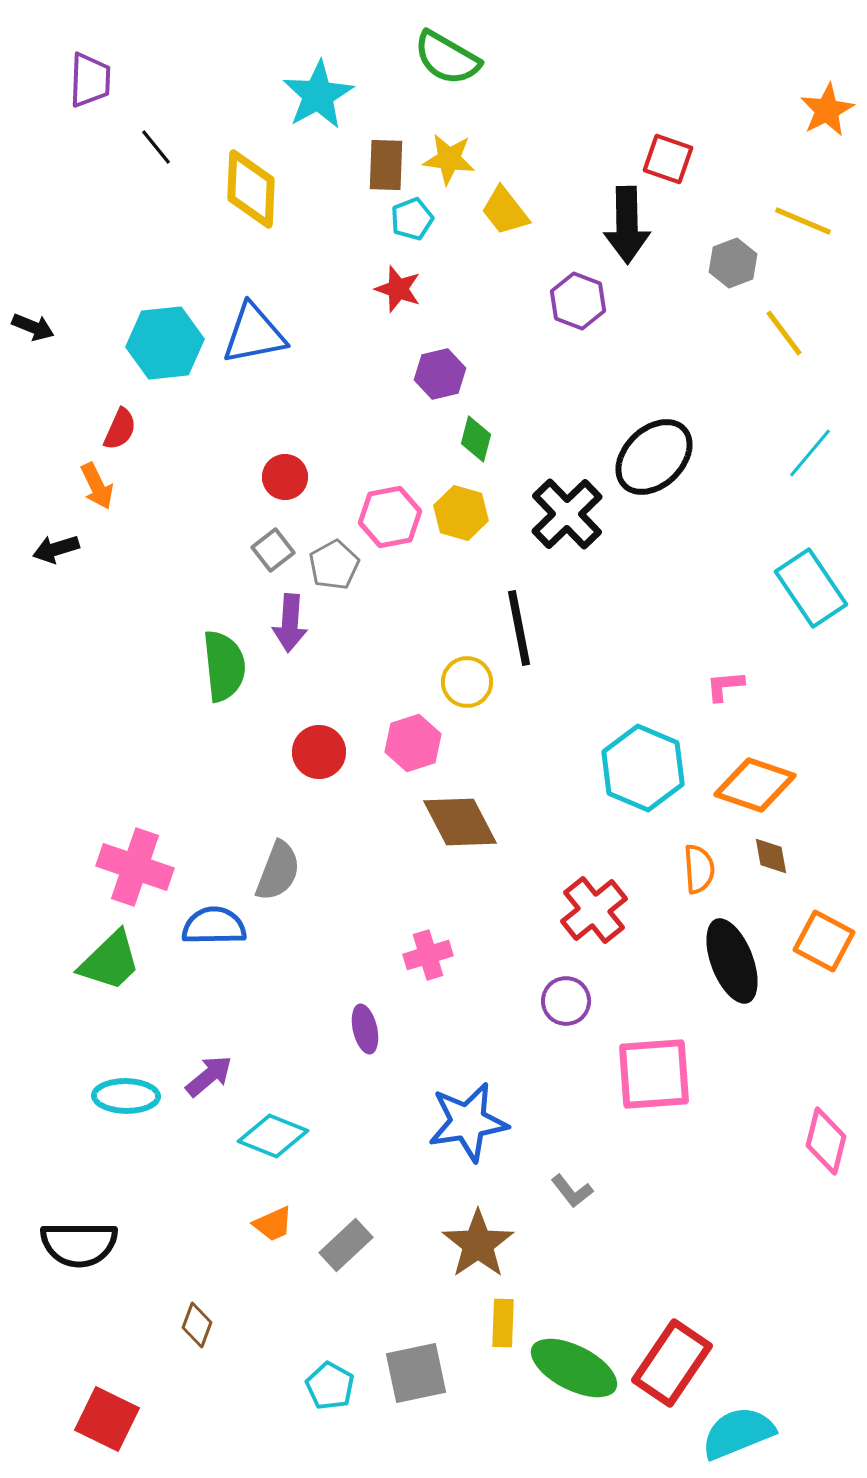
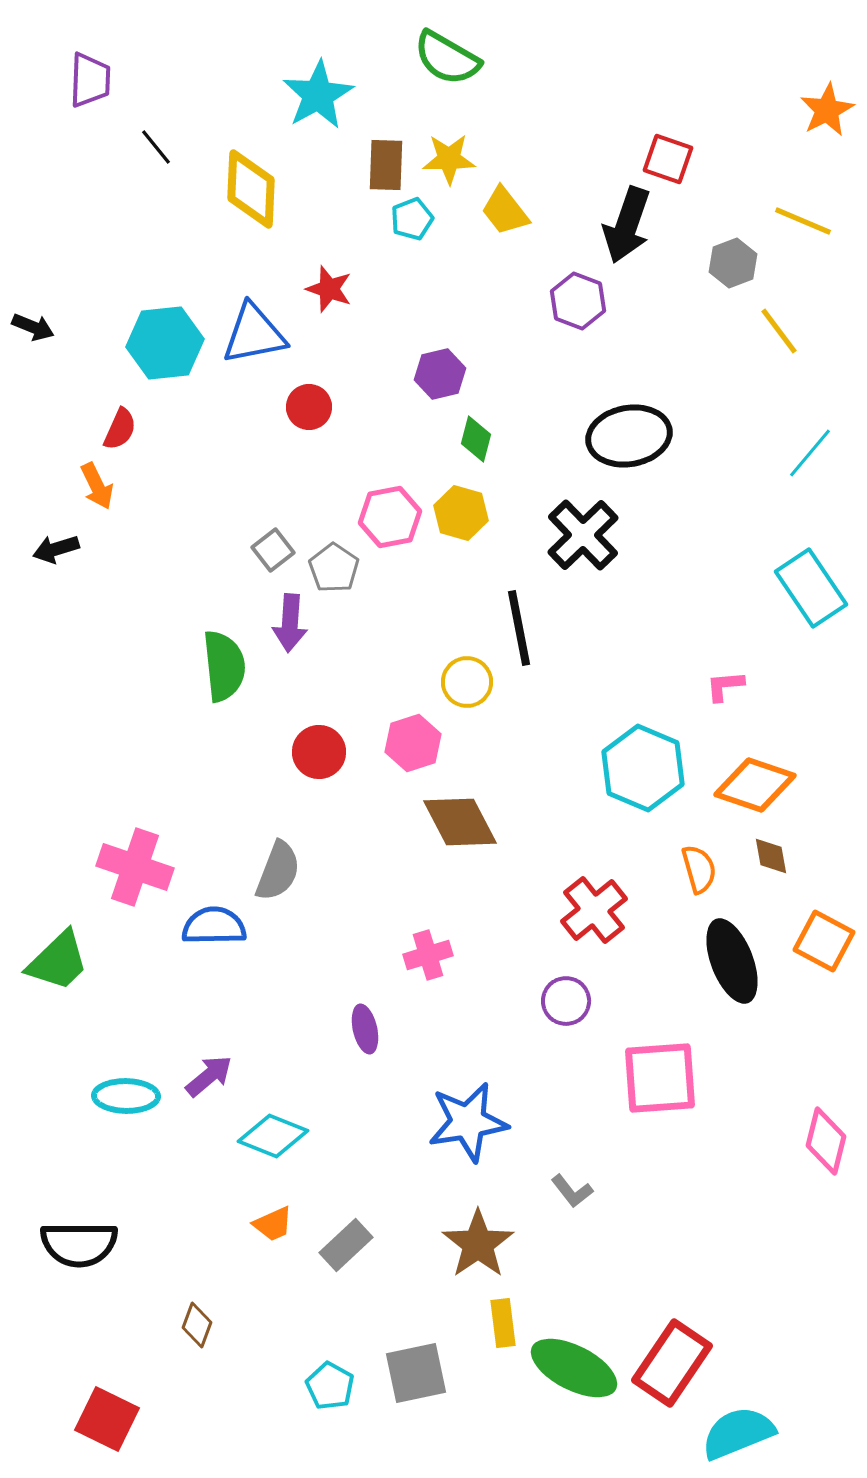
yellow star at (449, 159): rotated 8 degrees counterclockwise
black arrow at (627, 225): rotated 20 degrees clockwise
red star at (398, 289): moved 69 px left
yellow line at (784, 333): moved 5 px left, 2 px up
black ellipse at (654, 457): moved 25 px left, 21 px up; rotated 34 degrees clockwise
red circle at (285, 477): moved 24 px right, 70 px up
black cross at (567, 514): moved 16 px right, 21 px down
gray pentagon at (334, 565): moved 3 px down; rotated 9 degrees counterclockwise
orange semicircle at (699, 869): rotated 12 degrees counterclockwise
green trapezoid at (110, 961): moved 52 px left
pink square at (654, 1074): moved 6 px right, 4 px down
yellow rectangle at (503, 1323): rotated 9 degrees counterclockwise
